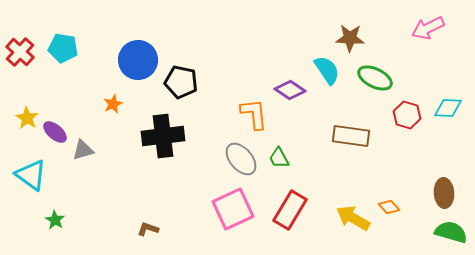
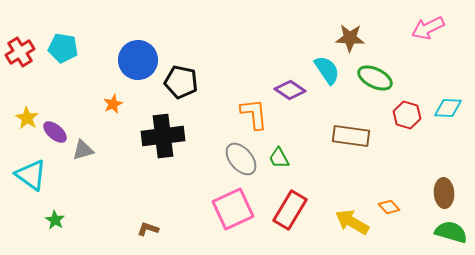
red cross: rotated 16 degrees clockwise
yellow arrow: moved 1 px left, 4 px down
